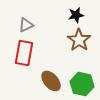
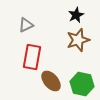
black star: rotated 14 degrees counterclockwise
brown star: moved 1 px left; rotated 20 degrees clockwise
red rectangle: moved 8 px right, 4 px down
